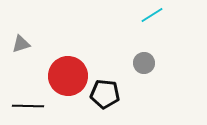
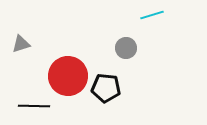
cyan line: rotated 15 degrees clockwise
gray circle: moved 18 px left, 15 px up
black pentagon: moved 1 px right, 6 px up
black line: moved 6 px right
